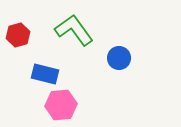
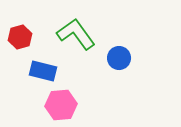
green L-shape: moved 2 px right, 4 px down
red hexagon: moved 2 px right, 2 px down
blue rectangle: moved 2 px left, 3 px up
